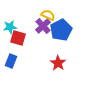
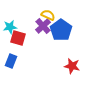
blue pentagon: rotated 10 degrees counterclockwise
red star: moved 14 px right, 3 px down; rotated 21 degrees counterclockwise
